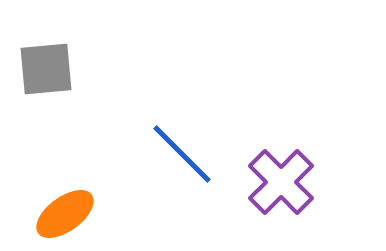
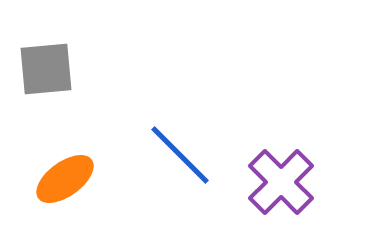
blue line: moved 2 px left, 1 px down
orange ellipse: moved 35 px up
